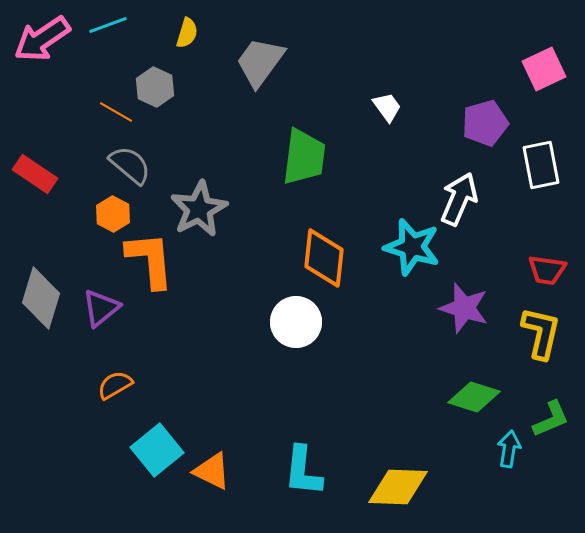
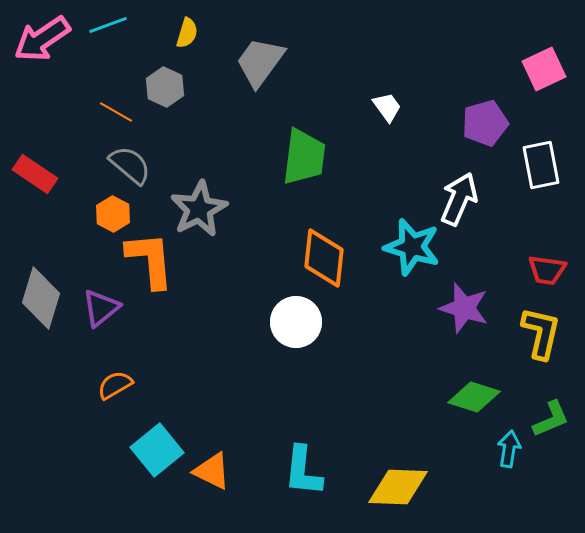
gray hexagon: moved 10 px right
